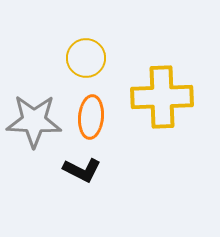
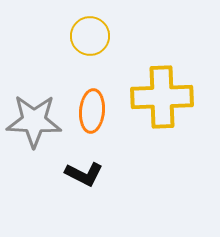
yellow circle: moved 4 px right, 22 px up
orange ellipse: moved 1 px right, 6 px up
black L-shape: moved 2 px right, 4 px down
